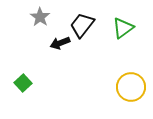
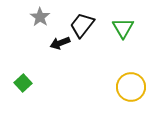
green triangle: rotated 25 degrees counterclockwise
